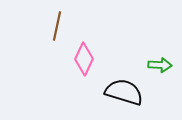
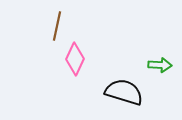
pink diamond: moved 9 px left
